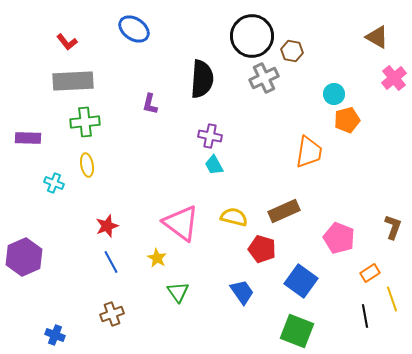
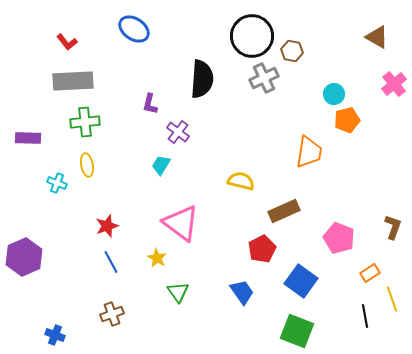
pink cross: moved 6 px down
purple cross: moved 32 px left, 4 px up; rotated 25 degrees clockwise
cyan trapezoid: moved 53 px left; rotated 60 degrees clockwise
cyan cross: moved 3 px right
yellow semicircle: moved 7 px right, 36 px up
red pentagon: rotated 28 degrees clockwise
